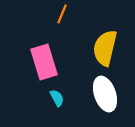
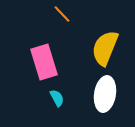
orange line: rotated 66 degrees counterclockwise
yellow semicircle: rotated 9 degrees clockwise
white ellipse: rotated 28 degrees clockwise
